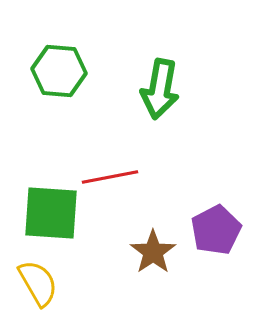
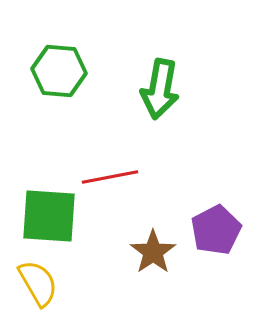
green square: moved 2 px left, 3 px down
